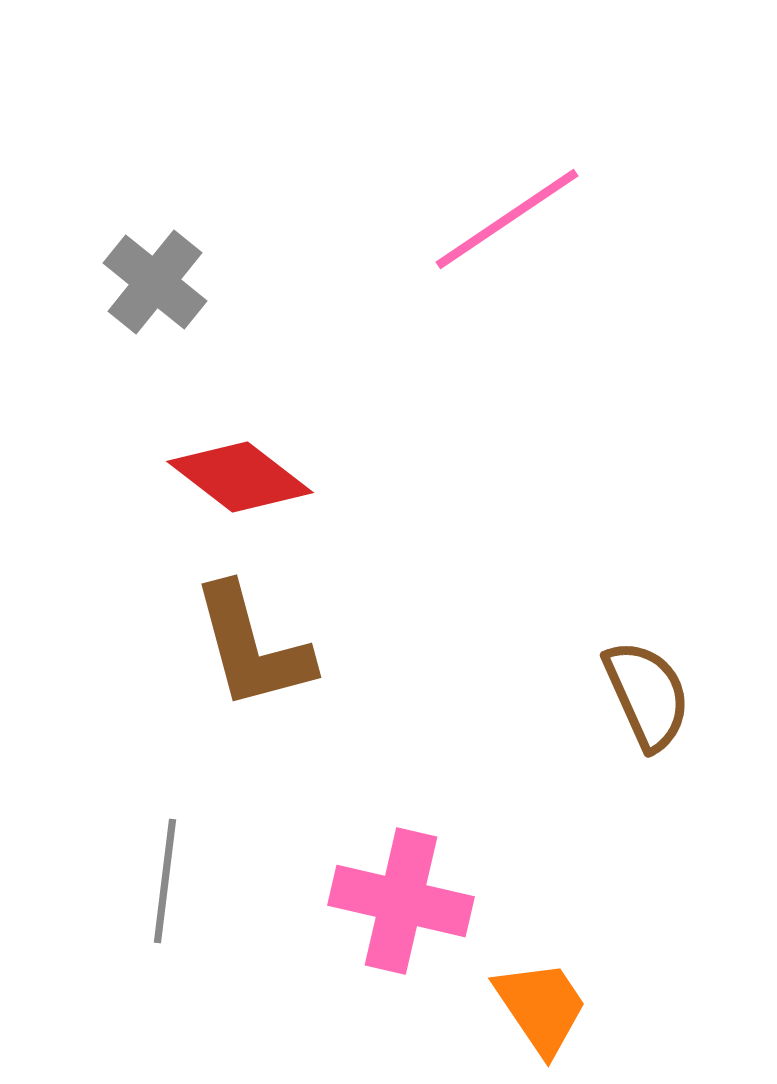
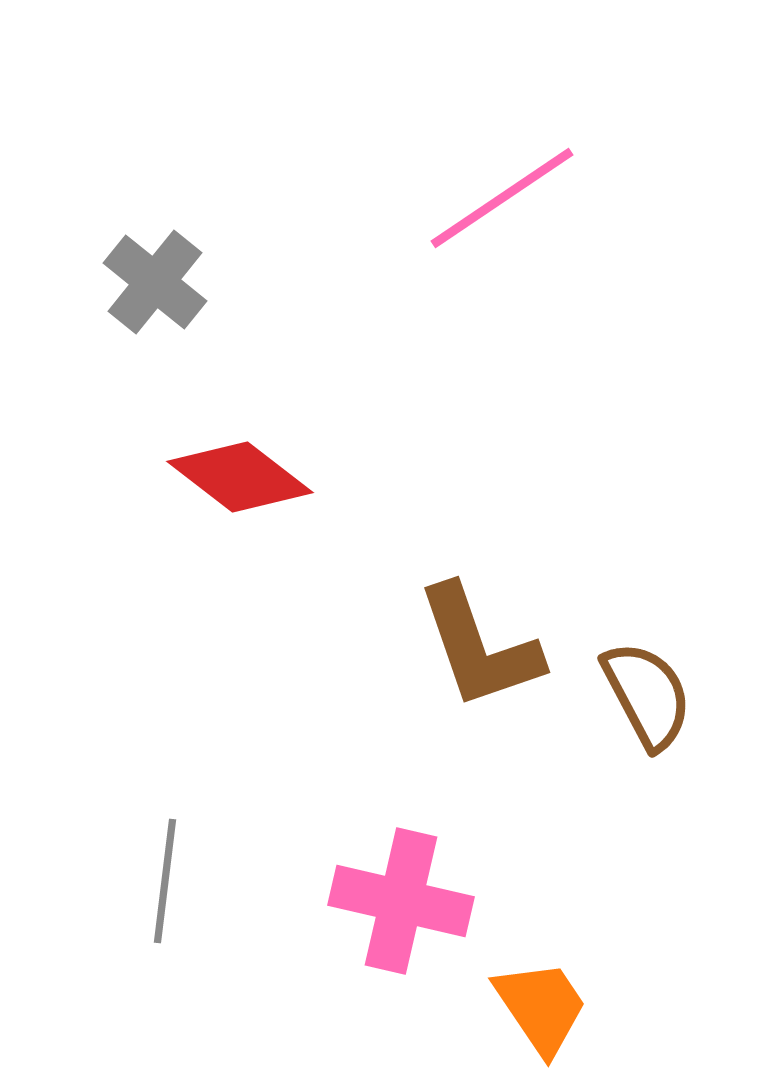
pink line: moved 5 px left, 21 px up
brown L-shape: moved 227 px right; rotated 4 degrees counterclockwise
brown semicircle: rotated 4 degrees counterclockwise
